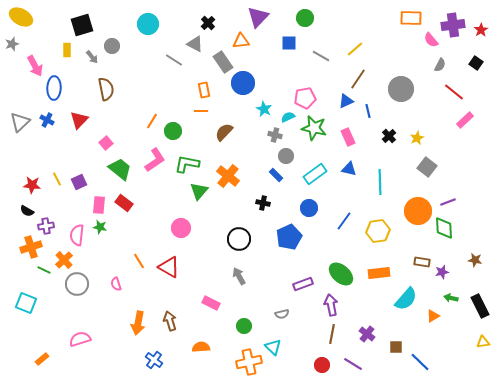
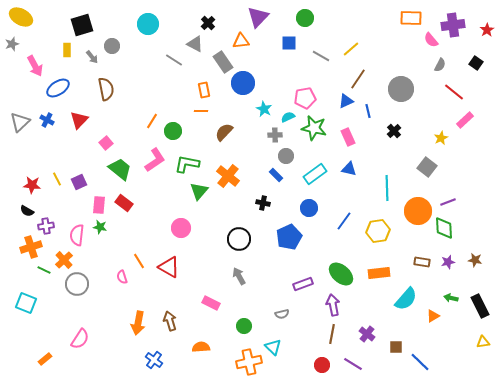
red star at (481, 30): moved 6 px right
yellow line at (355, 49): moved 4 px left
blue ellipse at (54, 88): moved 4 px right; rotated 55 degrees clockwise
gray cross at (275, 135): rotated 16 degrees counterclockwise
black cross at (389, 136): moved 5 px right, 5 px up
yellow star at (417, 138): moved 24 px right
cyan line at (380, 182): moved 7 px right, 6 px down
purple star at (442, 272): moved 6 px right, 10 px up
pink semicircle at (116, 284): moved 6 px right, 7 px up
purple arrow at (331, 305): moved 2 px right
pink semicircle at (80, 339): rotated 140 degrees clockwise
orange rectangle at (42, 359): moved 3 px right
